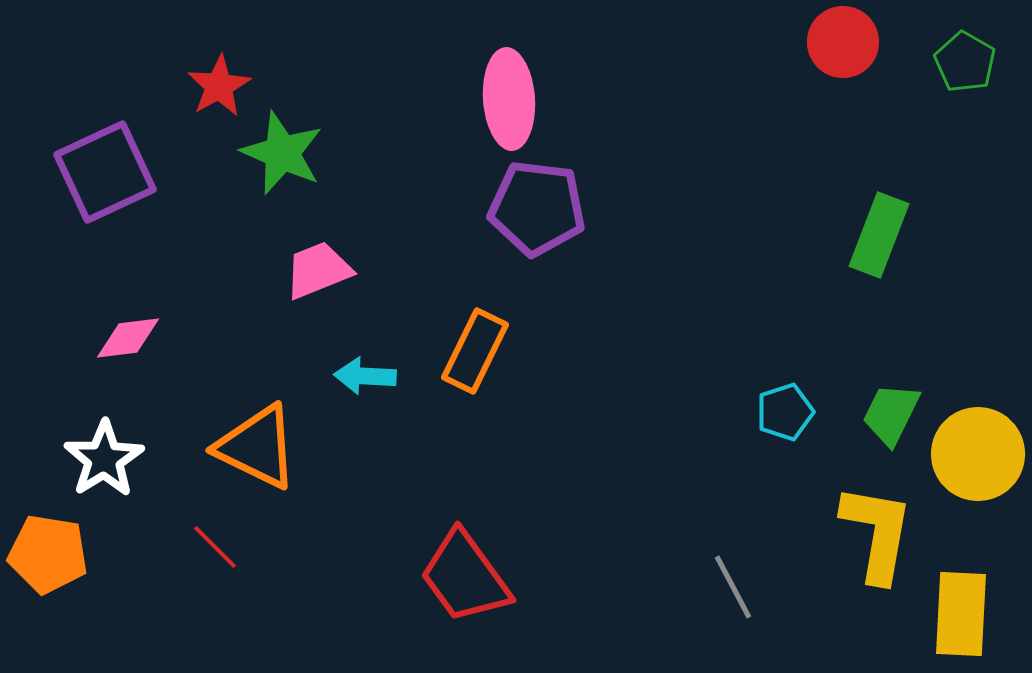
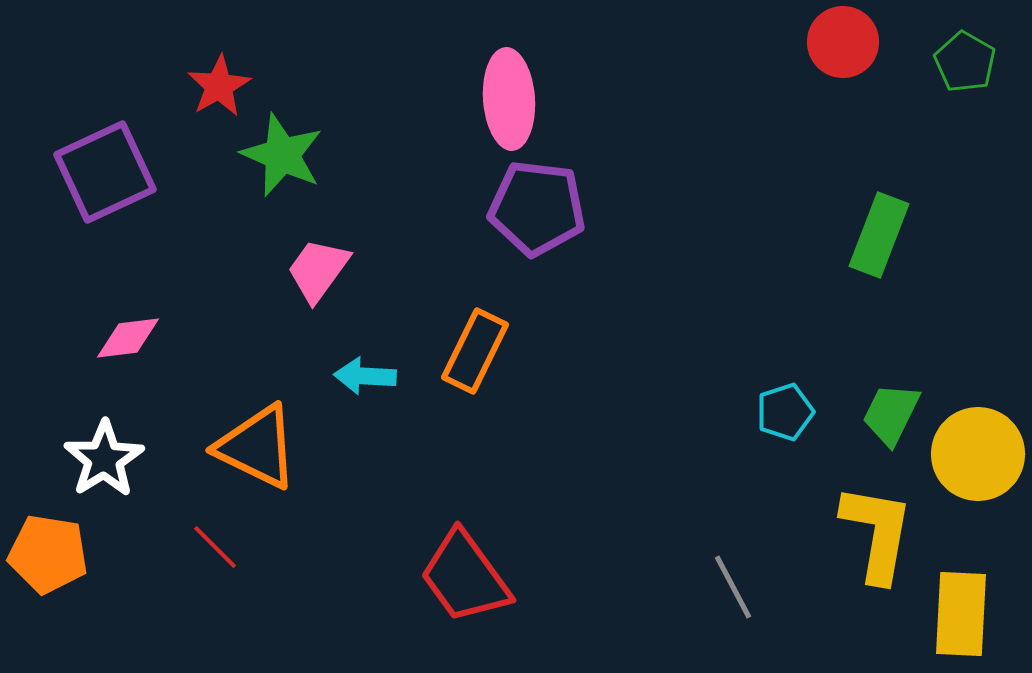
green star: moved 2 px down
pink trapezoid: rotated 32 degrees counterclockwise
